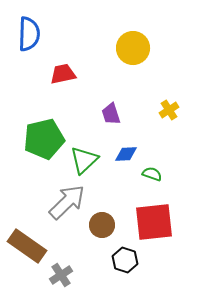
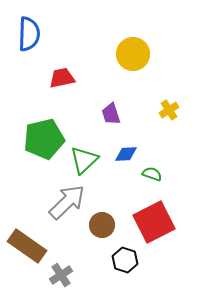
yellow circle: moved 6 px down
red trapezoid: moved 1 px left, 4 px down
red square: rotated 21 degrees counterclockwise
